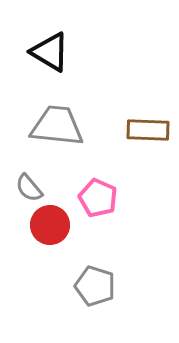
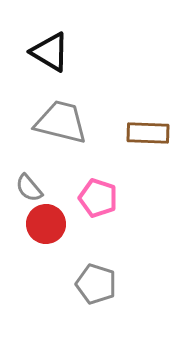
gray trapezoid: moved 4 px right, 4 px up; rotated 8 degrees clockwise
brown rectangle: moved 3 px down
pink pentagon: rotated 6 degrees counterclockwise
red circle: moved 4 px left, 1 px up
gray pentagon: moved 1 px right, 2 px up
